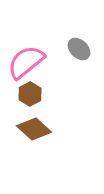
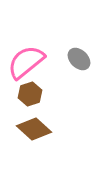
gray ellipse: moved 10 px down
brown hexagon: rotated 10 degrees clockwise
